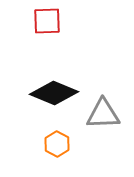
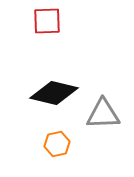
black diamond: rotated 9 degrees counterclockwise
orange hexagon: rotated 20 degrees clockwise
